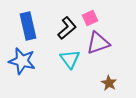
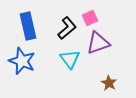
blue star: rotated 8 degrees clockwise
